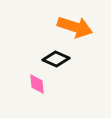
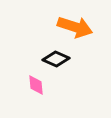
pink diamond: moved 1 px left, 1 px down
